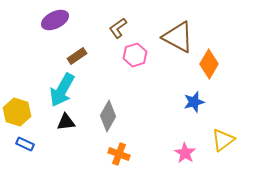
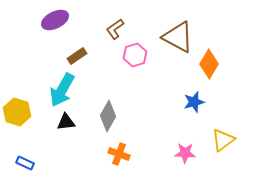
brown L-shape: moved 3 px left, 1 px down
blue rectangle: moved 19 px down
pink star: rotated 30 degrees counterclockwise
